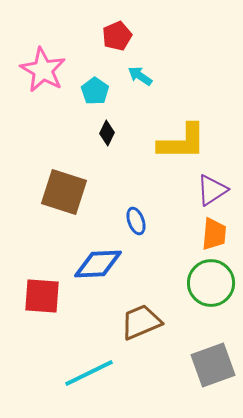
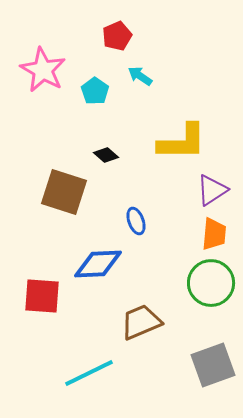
black diamond: moved 1 px left, 22 px down; rotated 75 degrees counterclockwise
